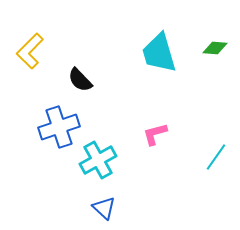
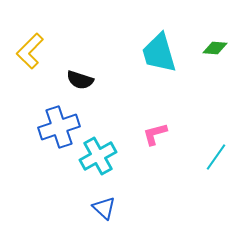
black semicircle: rotated 28 degrees counterclockwise
cyan cross: moved 4 px up
